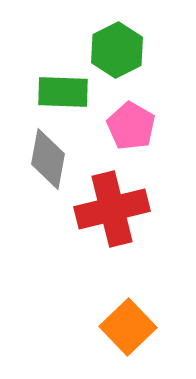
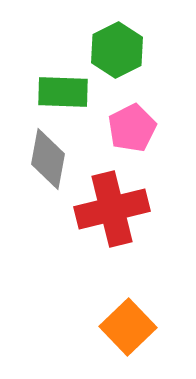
pink pentagon: moved 1 px right, 2 px down; rotated 15 degrees clockwise
